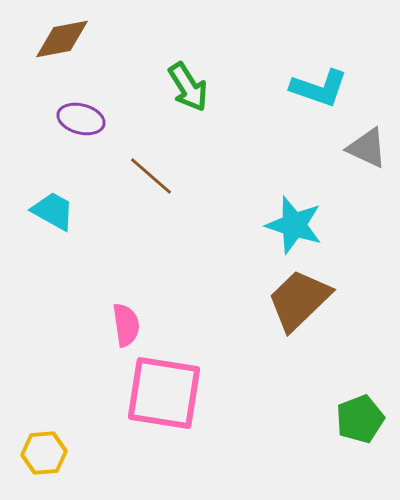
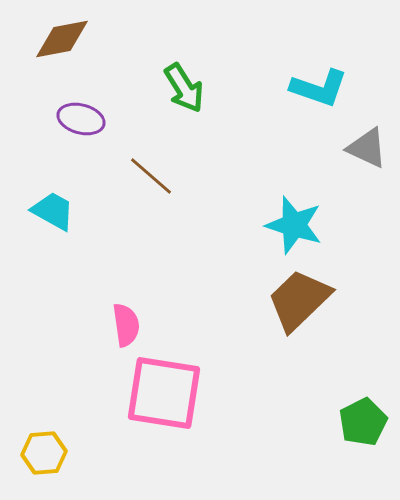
green arrow: moved 4 px left, 1 px down
green pentagon: moved 3 px right, 3 px down; rotated 6 degrees counterclockwise
